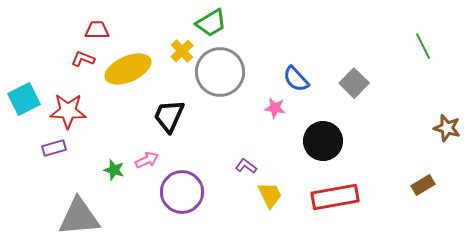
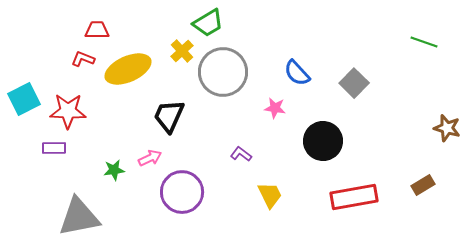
green trapezoid: moved 3 px left
green line: moved 1 px right, 4 px up; rotated 44 degrees counterclockwise
gray circle: moved 3 px right
blue semicircle: moved 1 px right, 6 px up
purple rectangle: rotated 15 degrees clockwise
pink arrow: moved 3 px right, 2 px up
purple L-shape: moved 5 px left, 12 px up
green star: rotated 25 degrees counterclockwise
red rectangle: moved 19 px right
gray triangle: rotated 6 degrees counterclockwise
